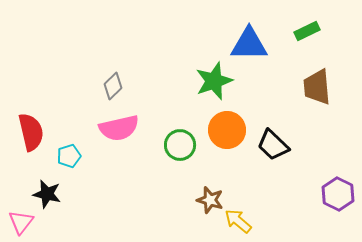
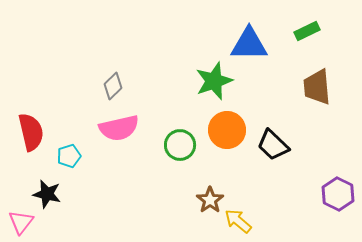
brown star: rotated 20 degrees clockwise
